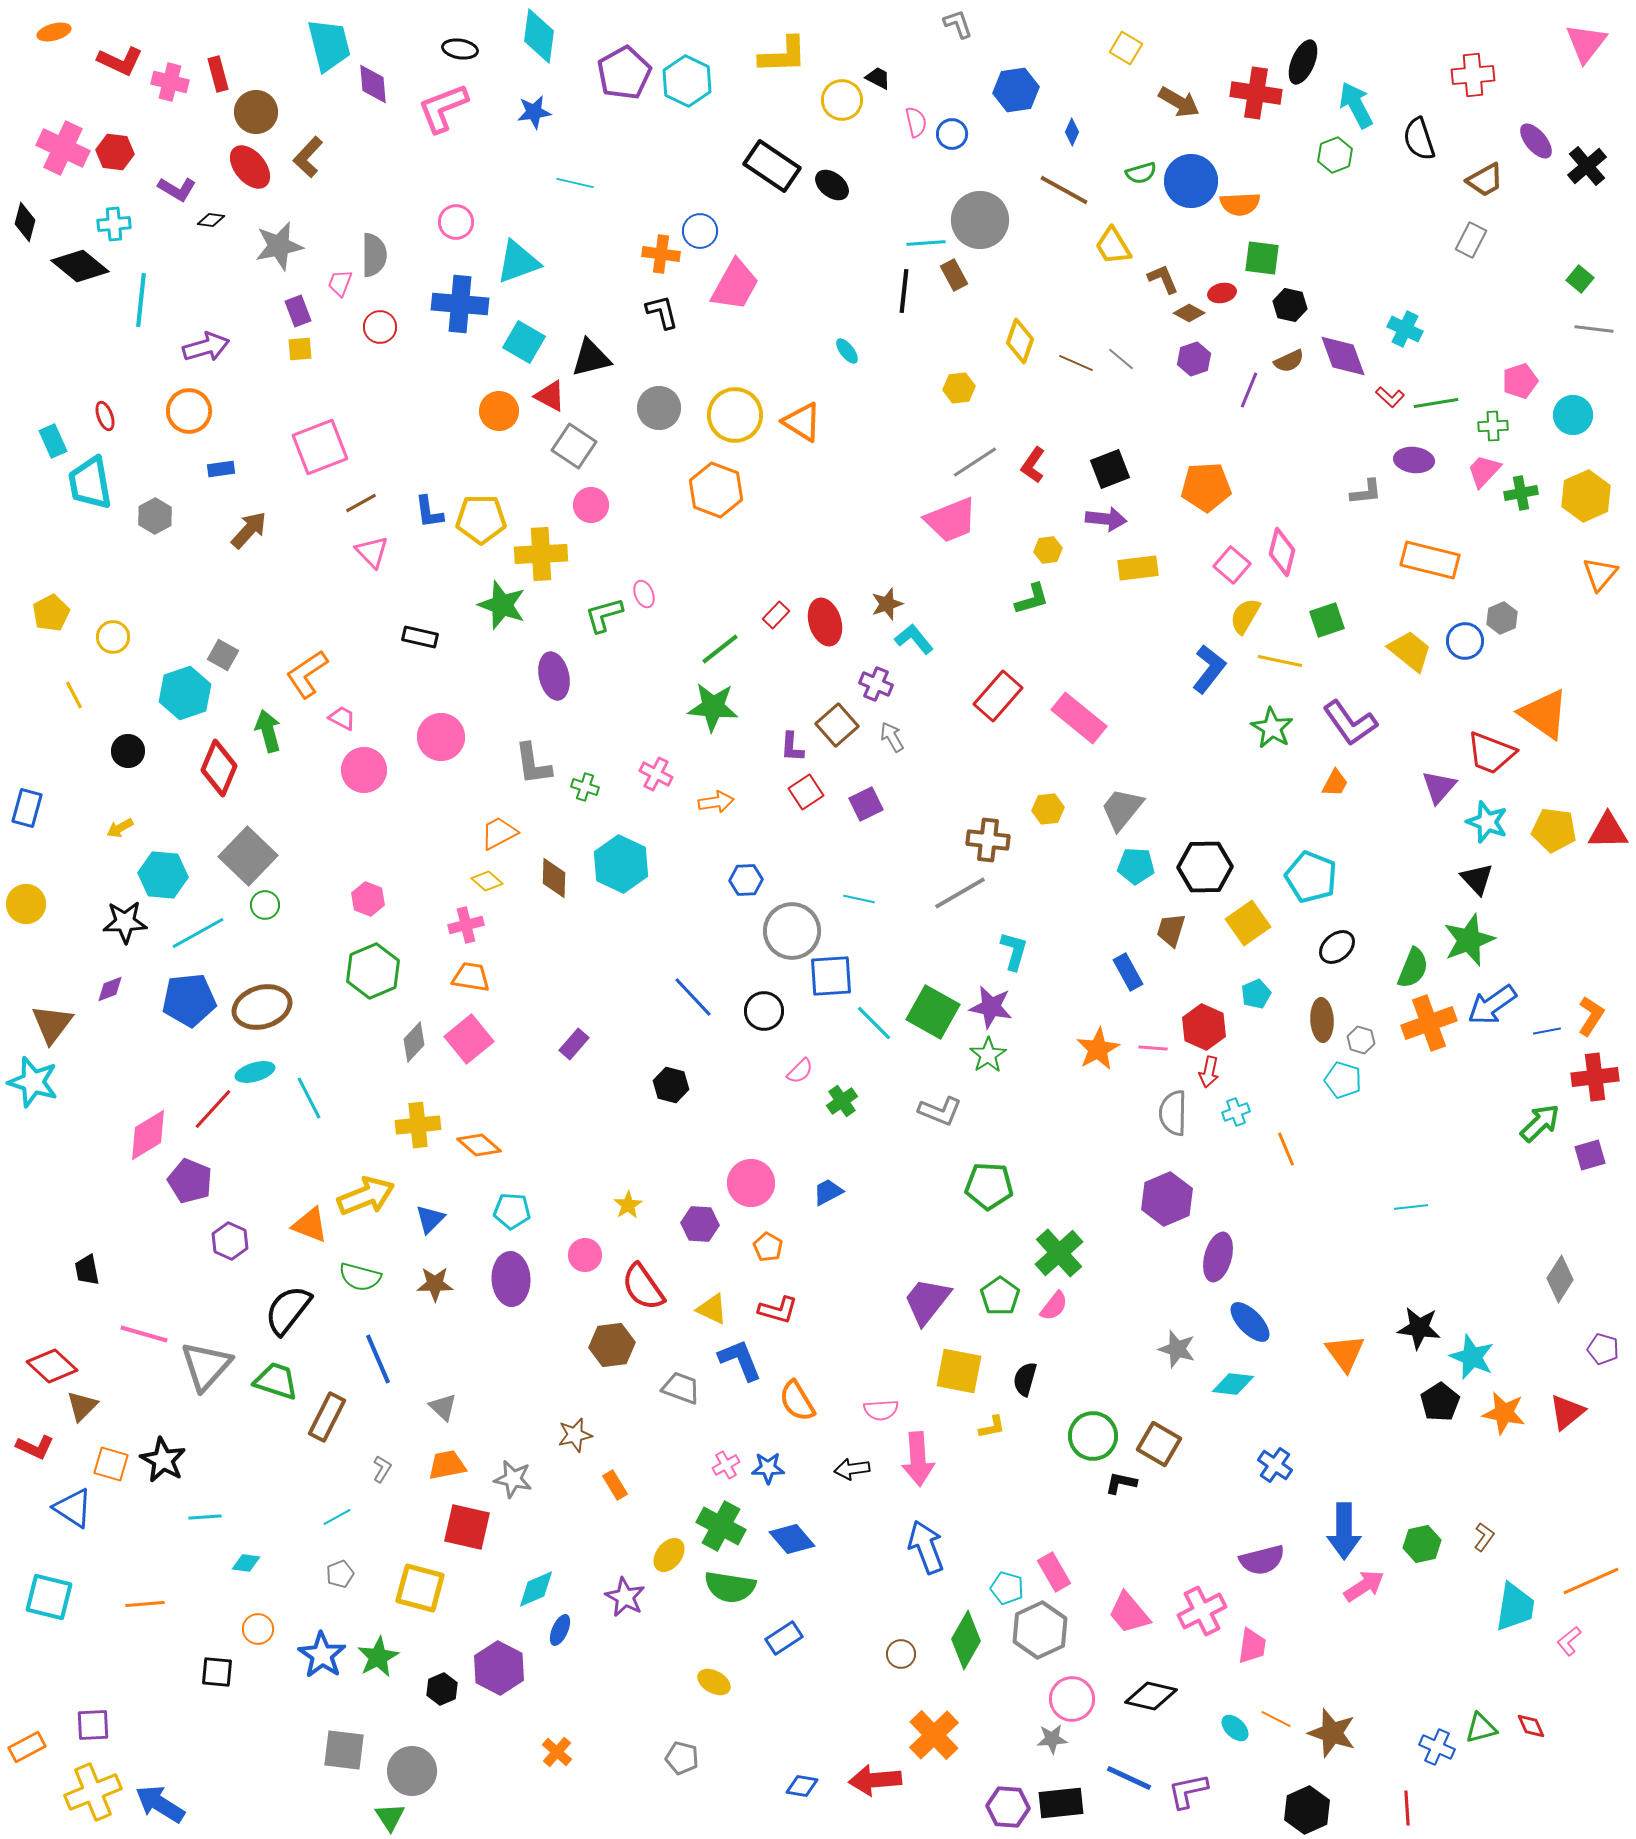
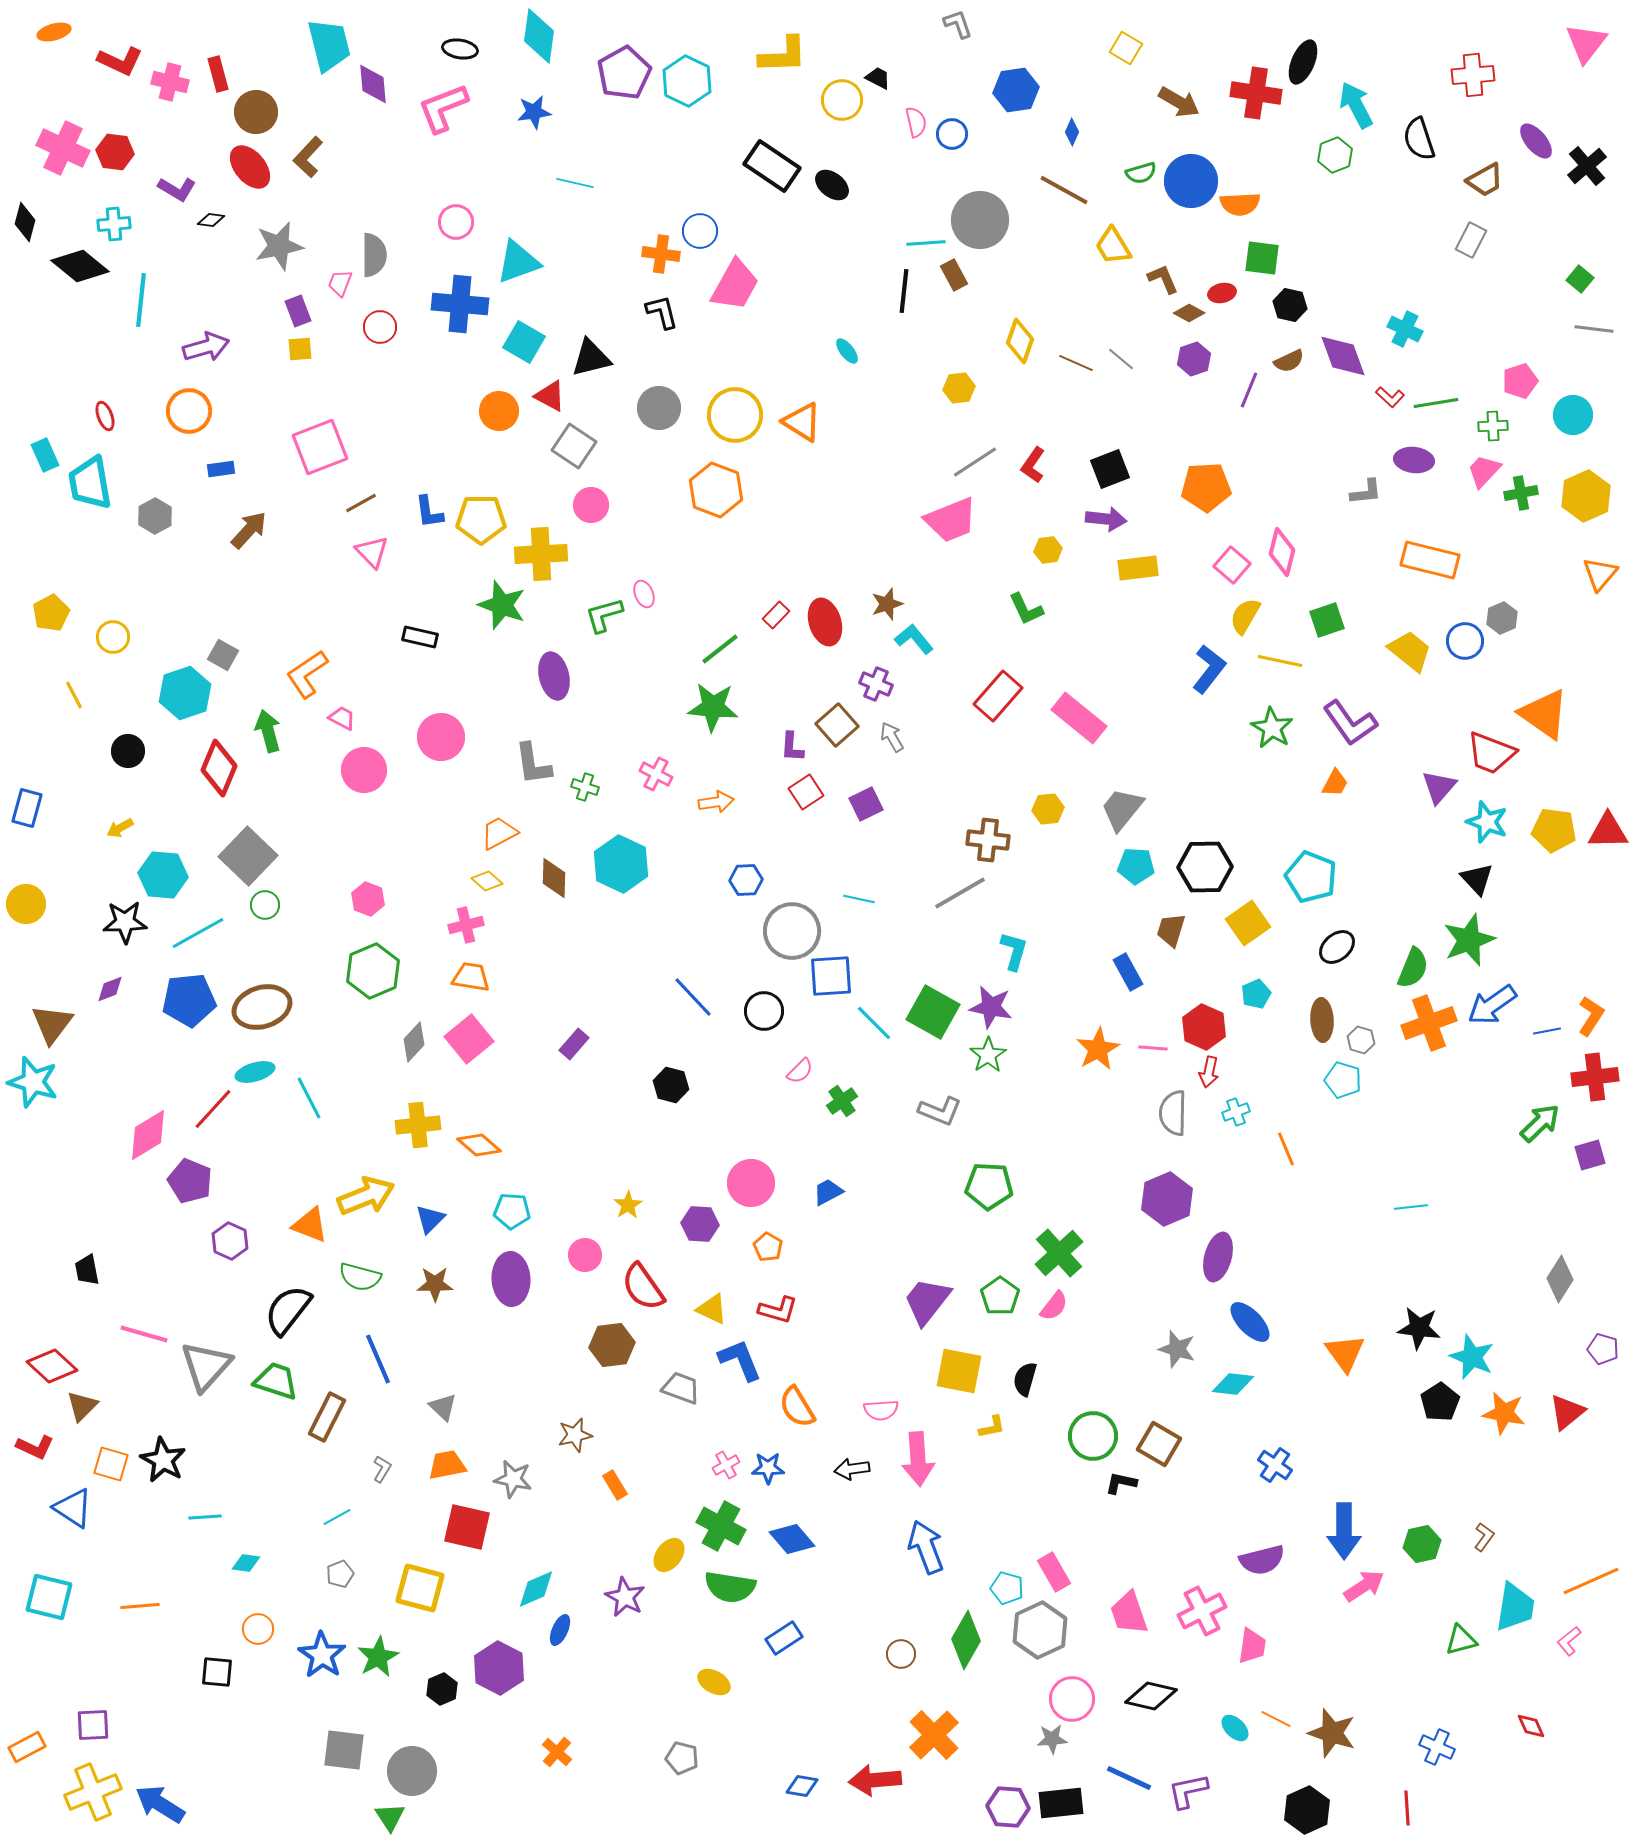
cyan rectangle at (53, 441): moved 8 px left, 14 px down
green L-shape at (1032, 599): moved 6 px left, 10 px down; rotated 81 degrees clockwise
orange semicircle at (797, 1401): moved 6 px down
orange line at (145, 1604): moved 5 px left, 2 px down
pink trapezoid at (1129, 1613): rotated 21 degrees clockwise
green triangle at (1481, 1728): moved 20 px left, 88 px up
